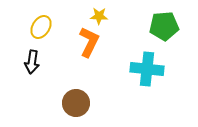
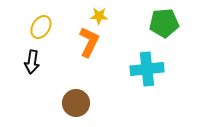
green pentagon: moved 3 px up
cyan cross: rotated 12 degrees counterclockwise
